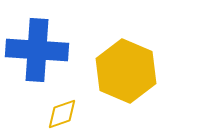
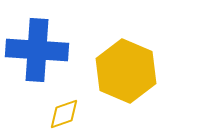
yellow diamond: moved 2 px right
